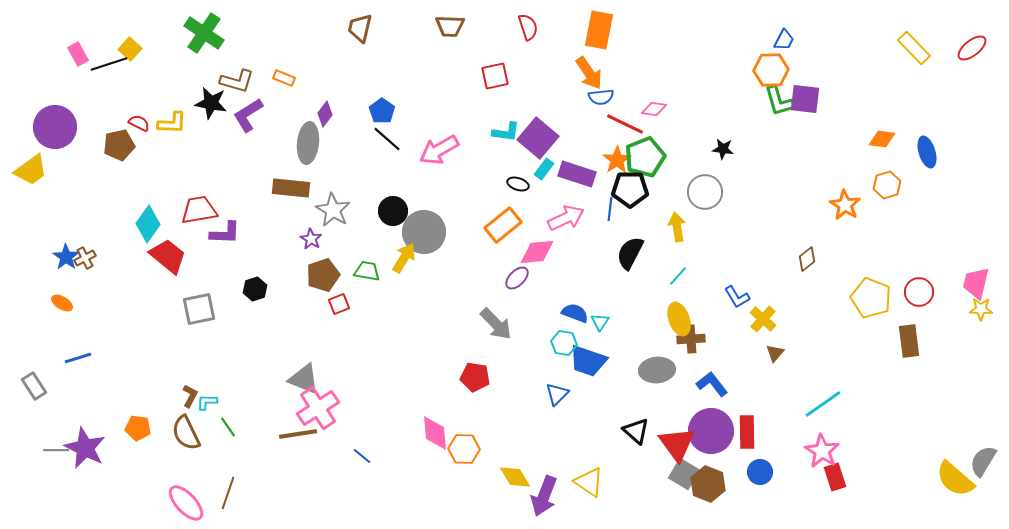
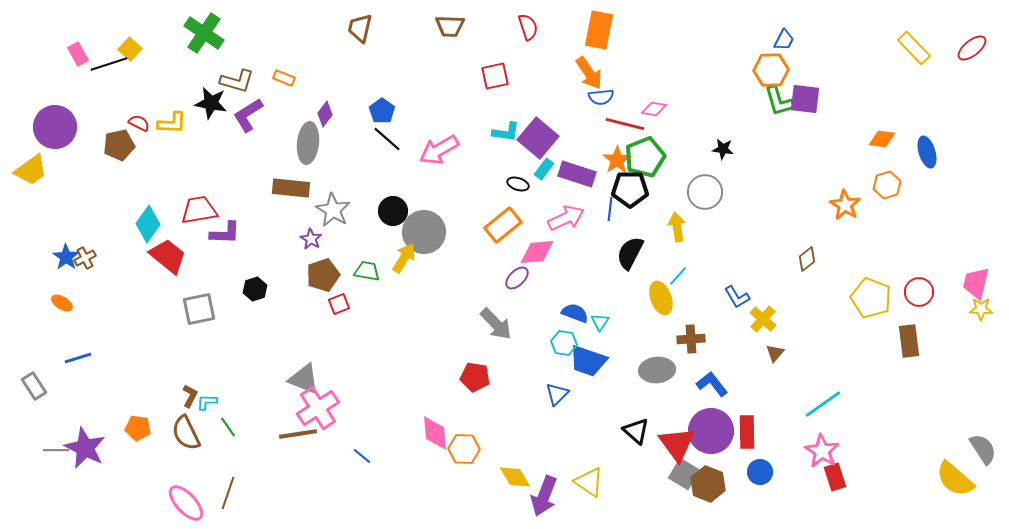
red line at (625, 124): rotated 12 degrees counterclockwise
yellow ellipse at (679, 319): moved 18 px left, 21 px up
gray semicircle at (983, 461): moved 12 px up; rotated 116 degrees clockwise
